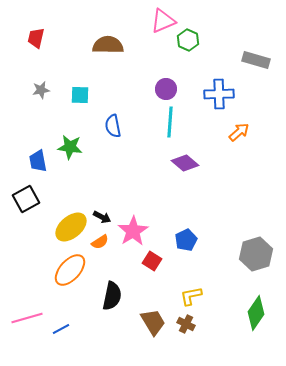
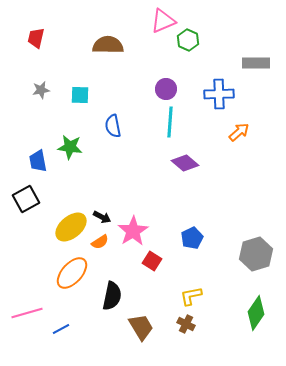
gray rectangle: moved 3 px down; rotated 16 degrees counterclockwise
blue pentagon: moved 6 px right, 2 px up
orange ellipse: moved 2 px right, 3 px down
pink line: moved 5 px up
brown trapezoid: moved 12 px left, 5 px down
